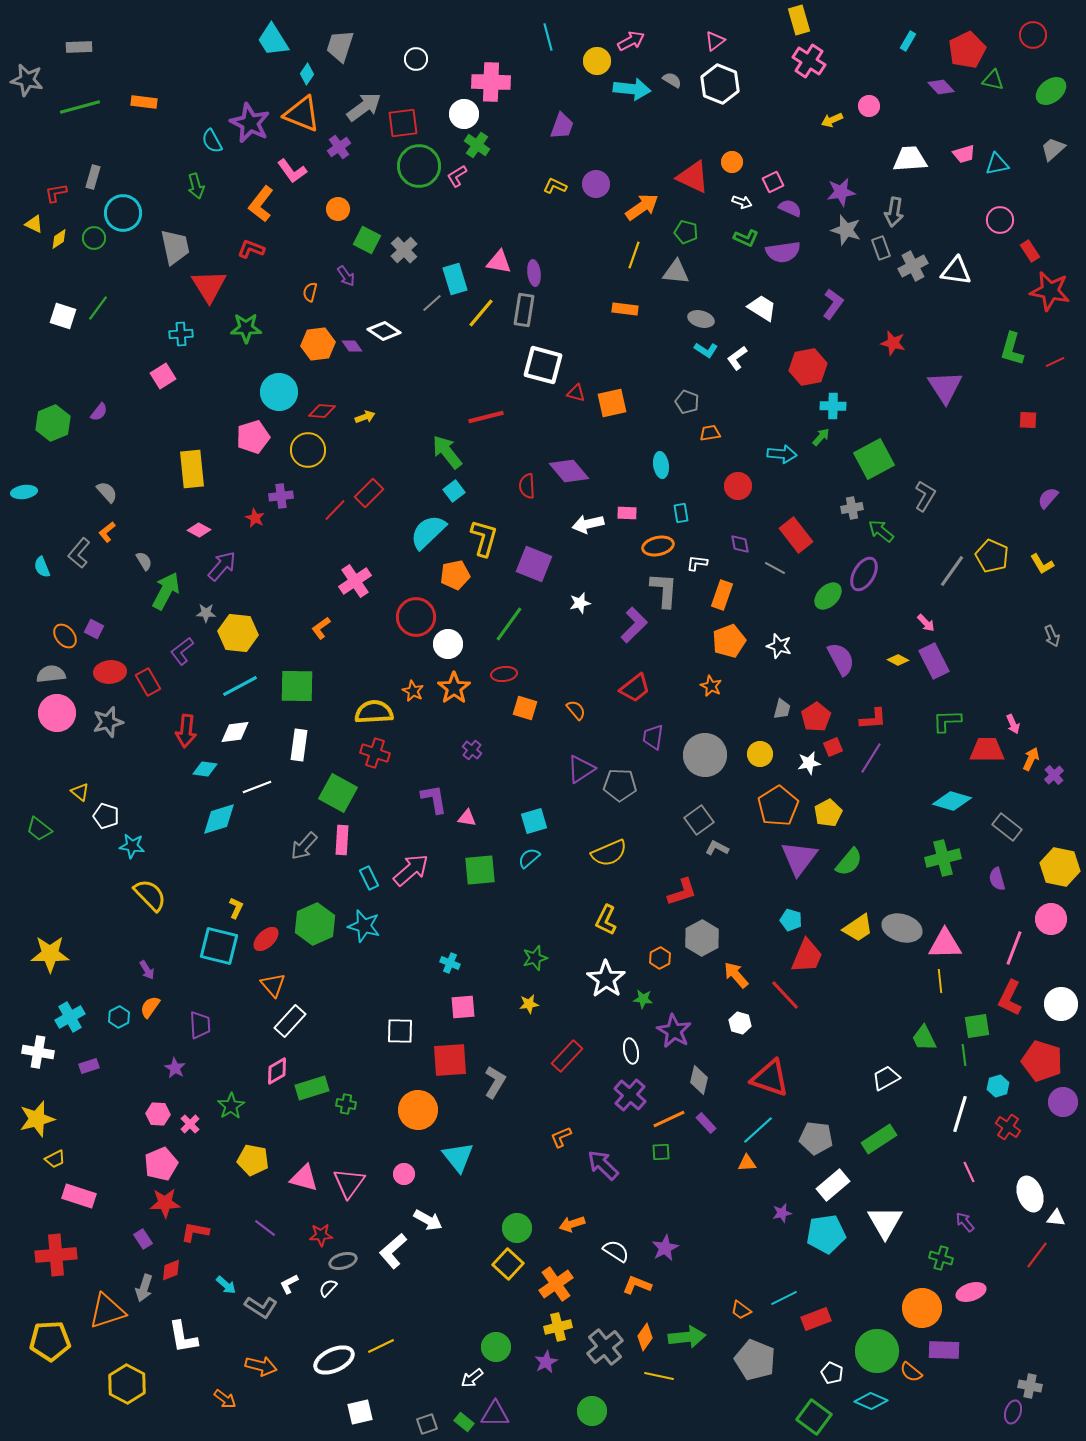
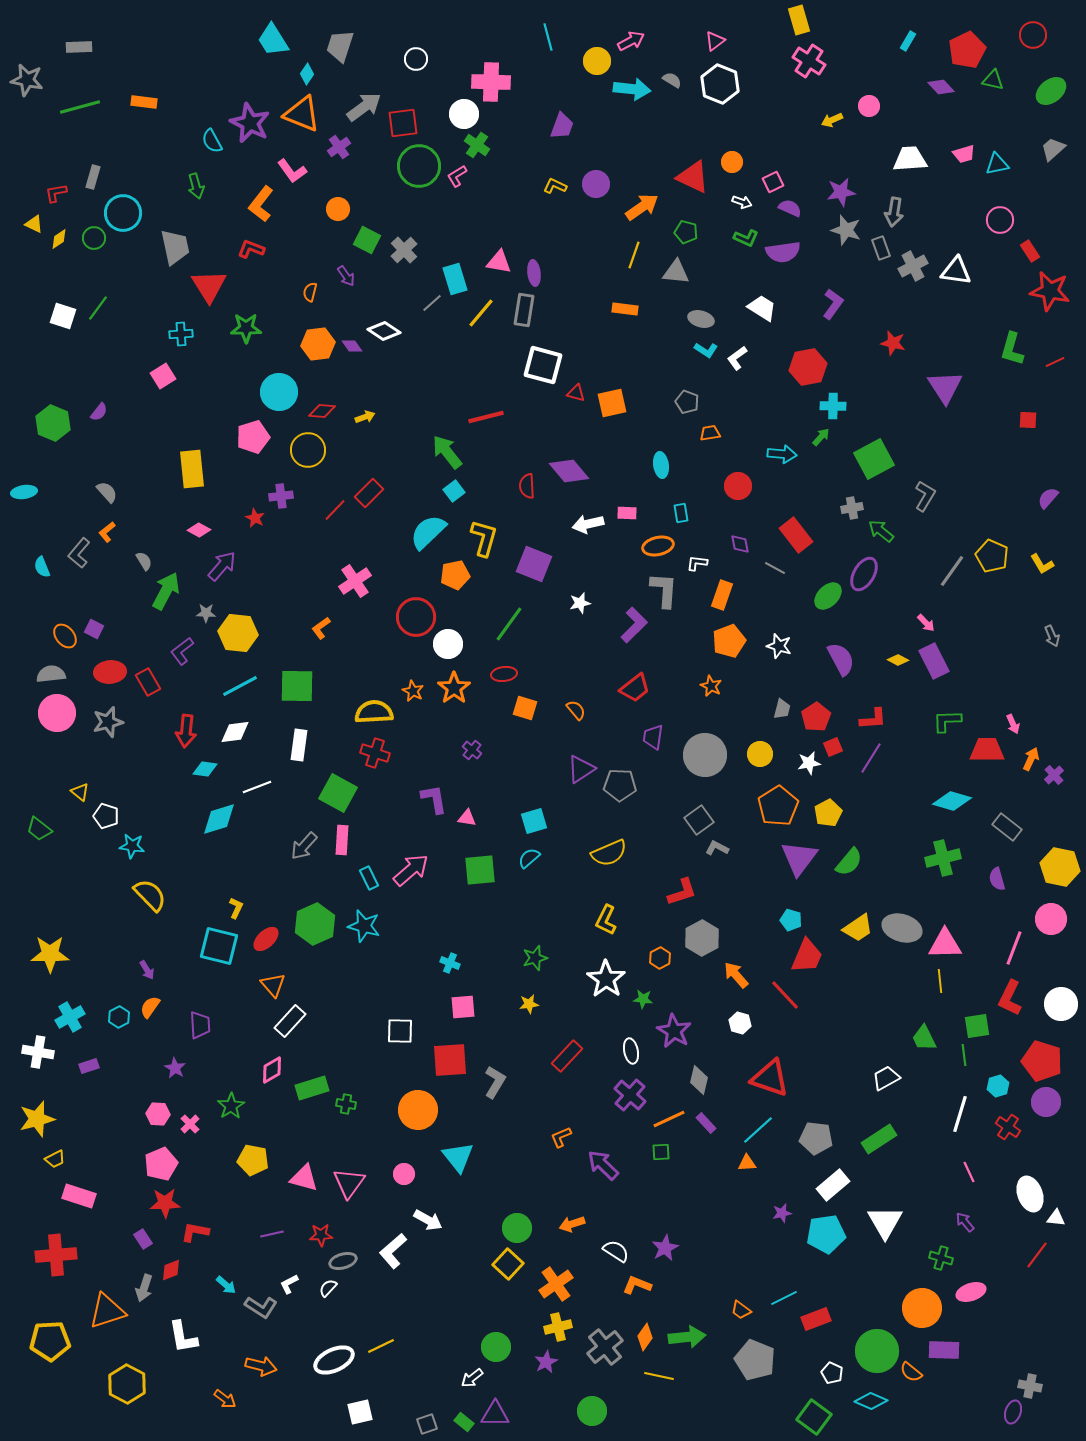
green hexagon at (53, 423): rotated 16 degrees counterclockwise
pink diamond at (277, 1071): moved 5 px left, 1 px up
purple circle at (1063, 1102): moved 17 px left
purple line at (265, 1228): moved 7 px right, 6 px down; rotated 50 degrees counterclockwise
